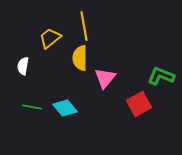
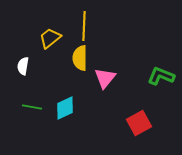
yellow line: rotated 12 degrees clockwise
red square: moved 19 px down
cyan diamond: rotated 75 degrees counterclockwise
